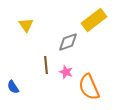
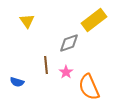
yellow triangle: moved 1 px right, 4 px up
gray diamond: moved 1 px right, 1 px down
pink star: rotated 16 degrees clockwise
blue semicircle: moved 4 px right, 5 px up; rotated 40 degrees counterclockwise
